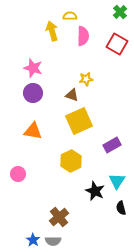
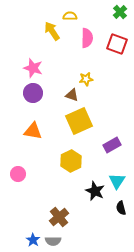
yellow arrow: rotated 18 degrees counterclockwise
pink semicircle: moved 4 px right, 2 px down
red square: rotated 10 degrees counterclockwise
